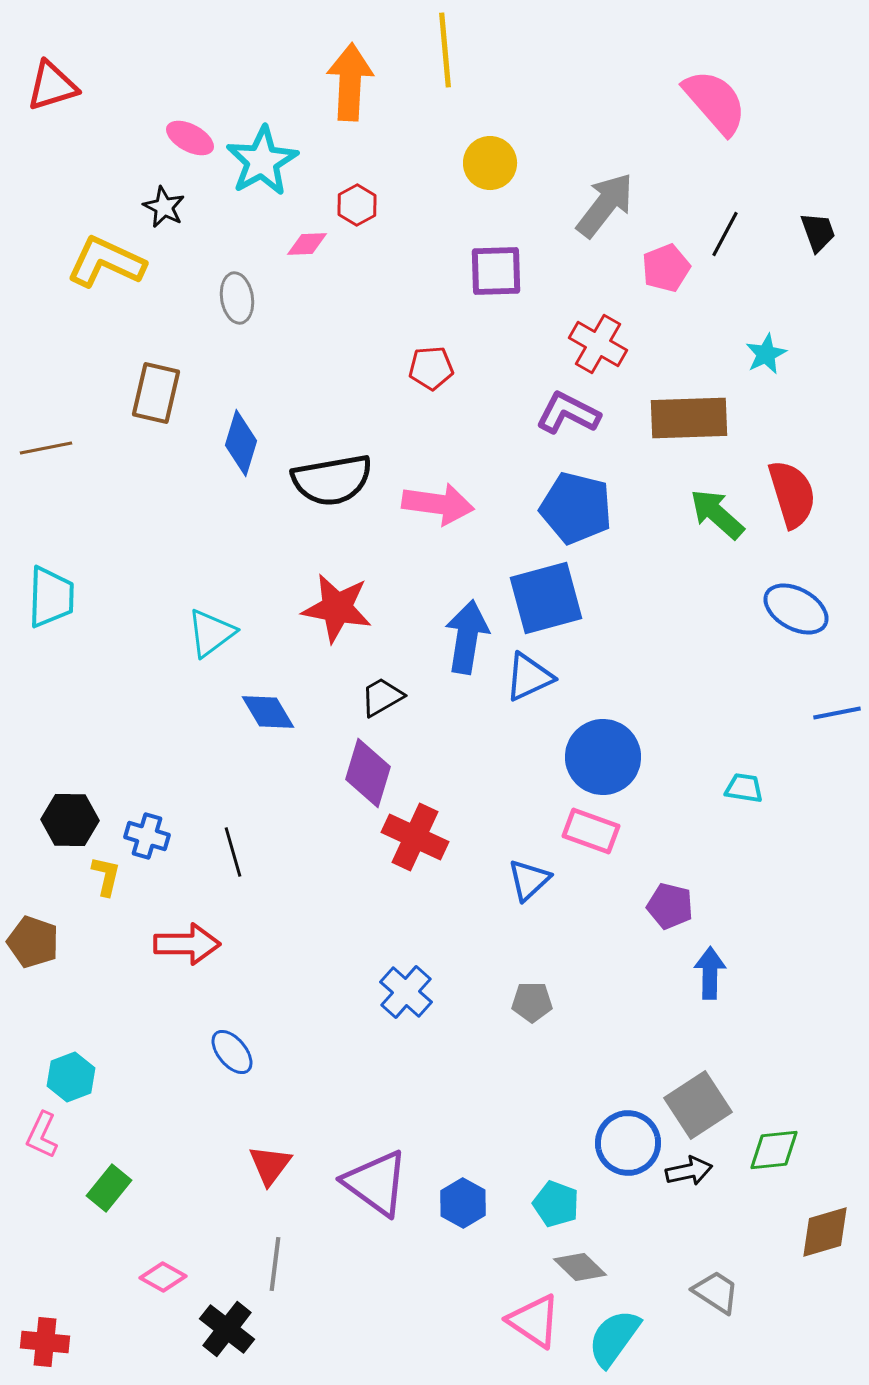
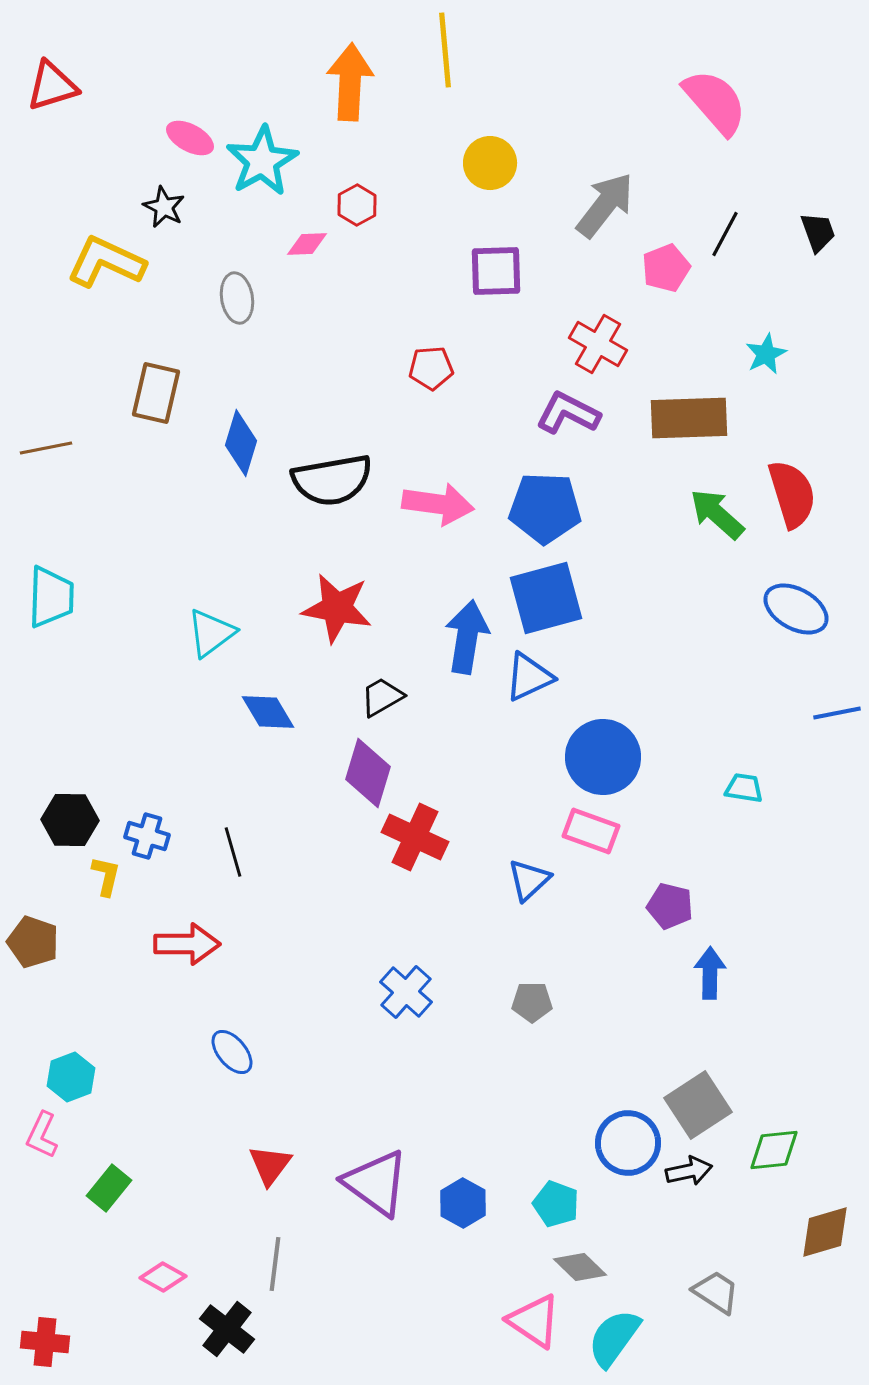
blue pentagon at (576, 508): moved 31 px left; rotated 12 degrees counterclockwise
